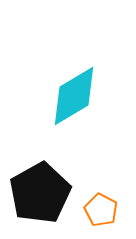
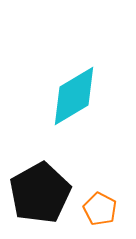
orange pentagon: moved 1 px left, 1 px up
